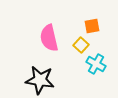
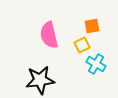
pink semicircle: moved 3 px up
yellow square: moved 1 px right; rotated 21 degrees clockwise
black star: rotated 16 degrees counterclockwise
